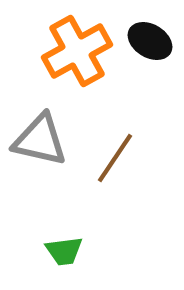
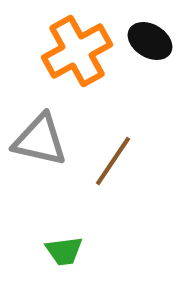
brown line: moved 2 px left, 3 px down
